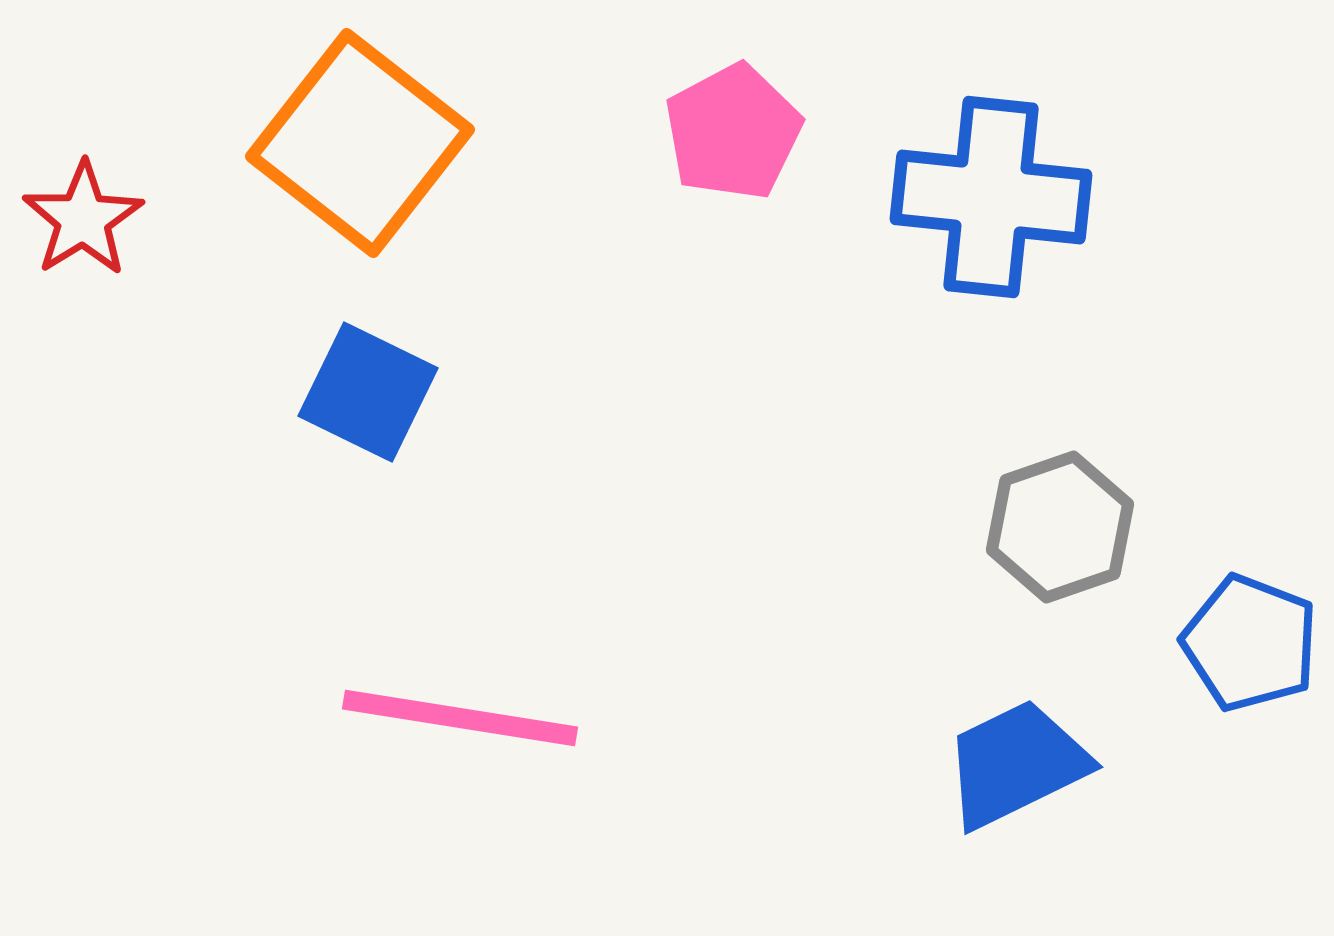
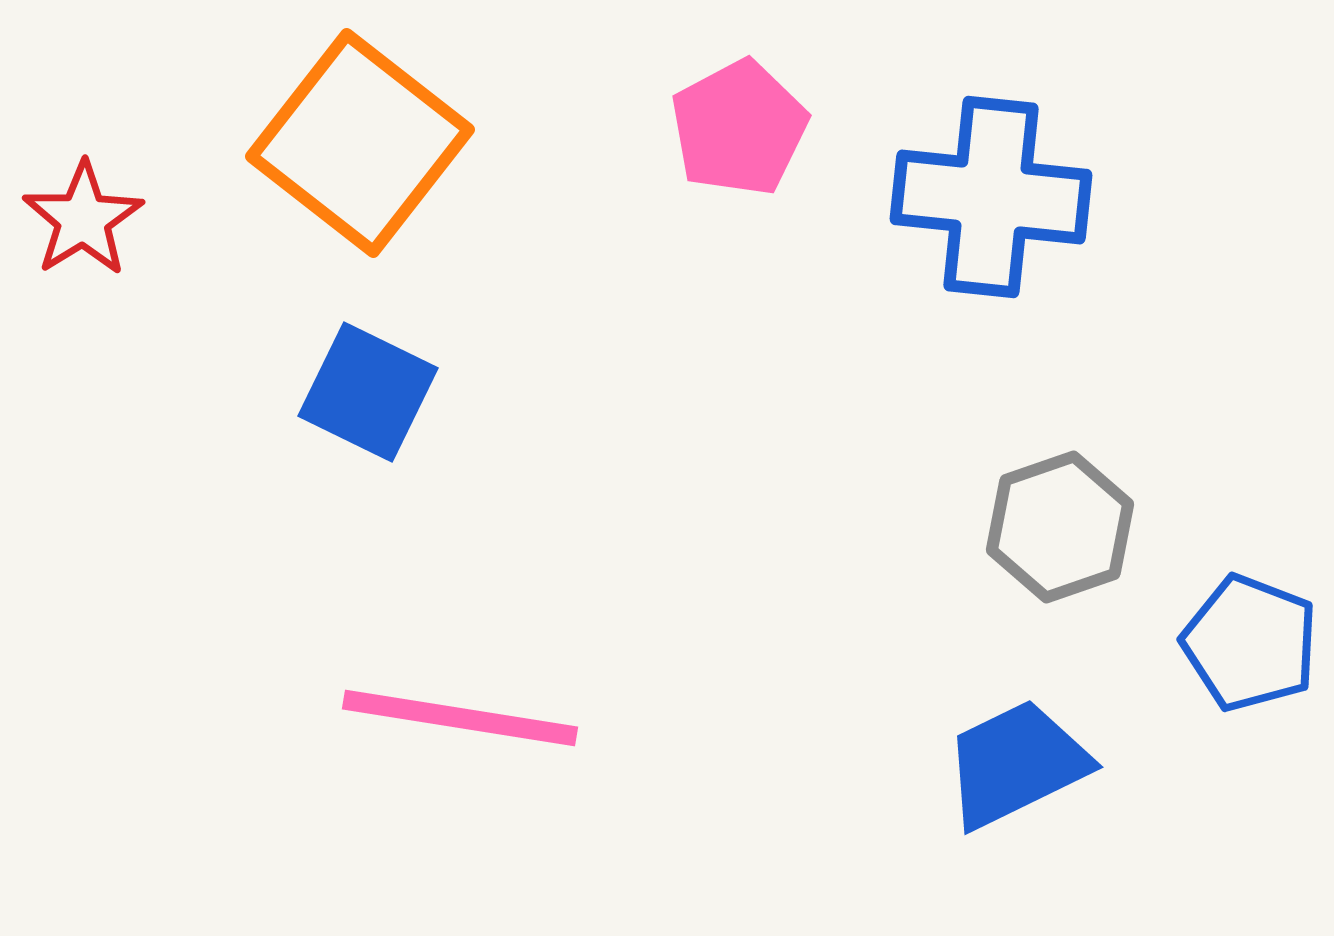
pink pentagon: moved 6 px right, 4 px up
